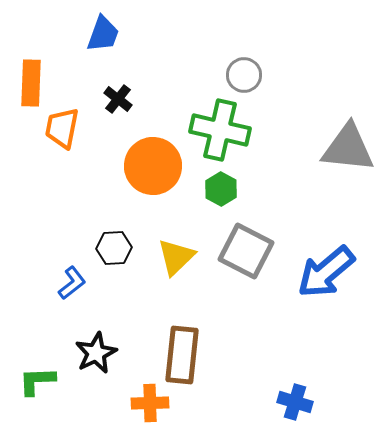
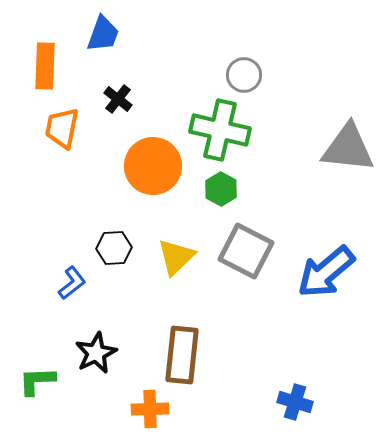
orange rectangle: moved 14 px right, 17 px up
orange cross: moved 6 px down
